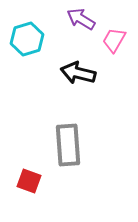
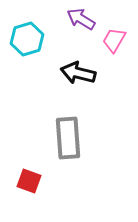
gray rectangle: moved 7 px up
